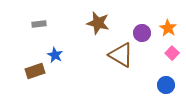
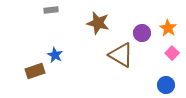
gray rectangle: moved 12 px right, 14 px up
